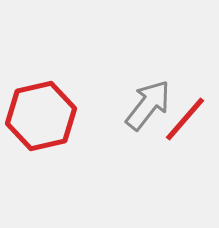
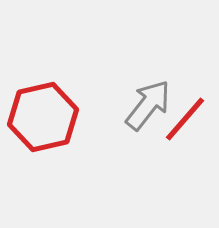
red hexagon: moved 2 px right, 1 px down
